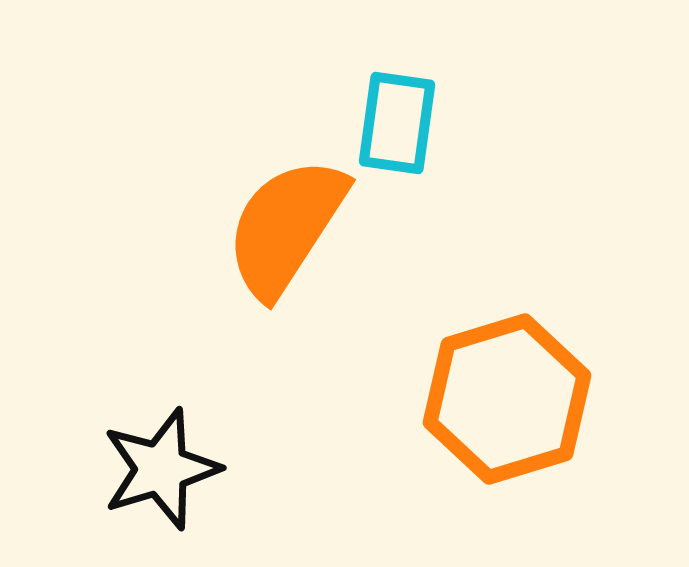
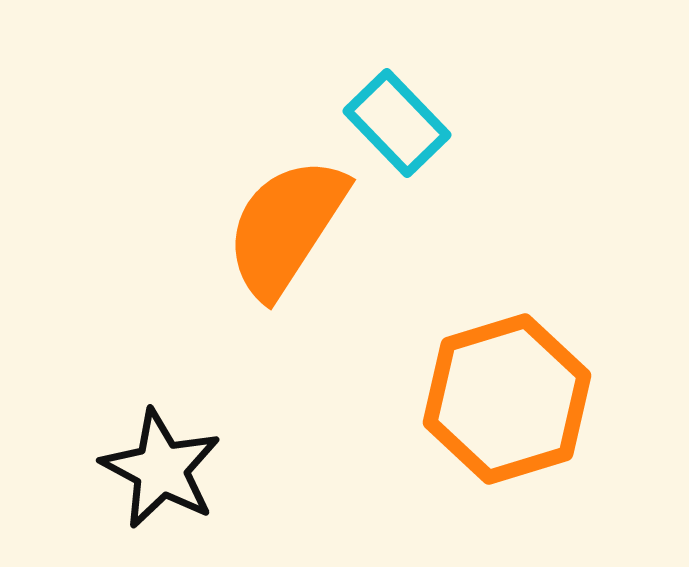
cyan rectangle: rotated 52 degrees counterclockwise
black star: rotated 27 degrees counterclockwise
